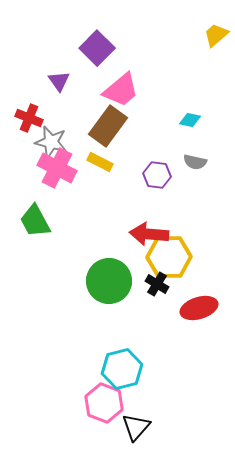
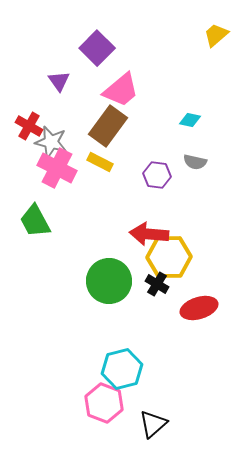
red cross: moved 8 px down; rotated 8 degrees clockwise
black triangle: moved 17 px right, 3 px up; rotated 8 degrees clockwise
